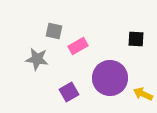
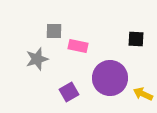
gray square: rotated 12 degrees counterclockwise
pink rectangle: rotated 42 degrees clockwise
gray star: rotated 25 degrees counterclockwise
